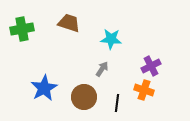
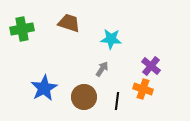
purple cross: rotated 24 degrees counterclockwise
orange cross: moved 1 px left, 1 px up
black line: moved 2 px up
